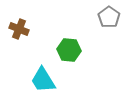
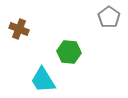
green hexagon: moved 2 px down
